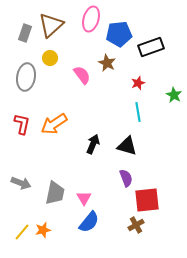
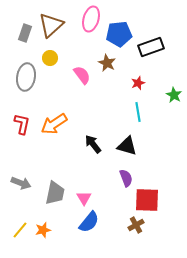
black arrow: rotated 60 degrees counterclockwise
red square: rotated 8 degrees clockwise
yellow line: moved 2 px left, 2 px up
